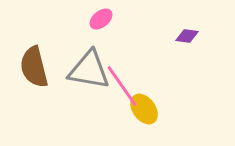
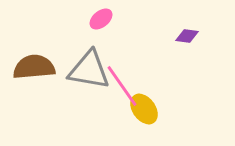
brown semicircle: rotated 99 degrees clockwise
